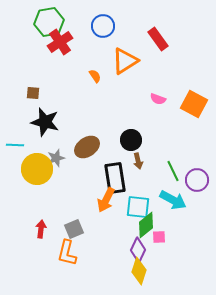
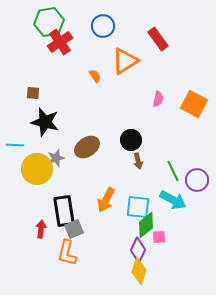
pink semicircle: rotated 98 degrees counterclockwise
black rectangle: moved 51 px left, 33 px down
